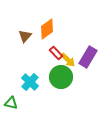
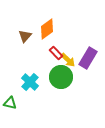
purple rectangle: moved 1 px down
green triangle: moved 1 px left
